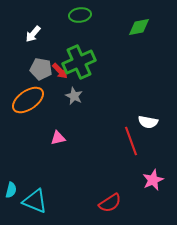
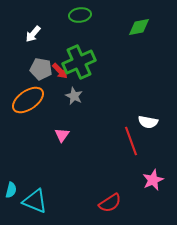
pink triangle: moved 4 px right, 3 px up; rotated 42 degrees counterclockwise
